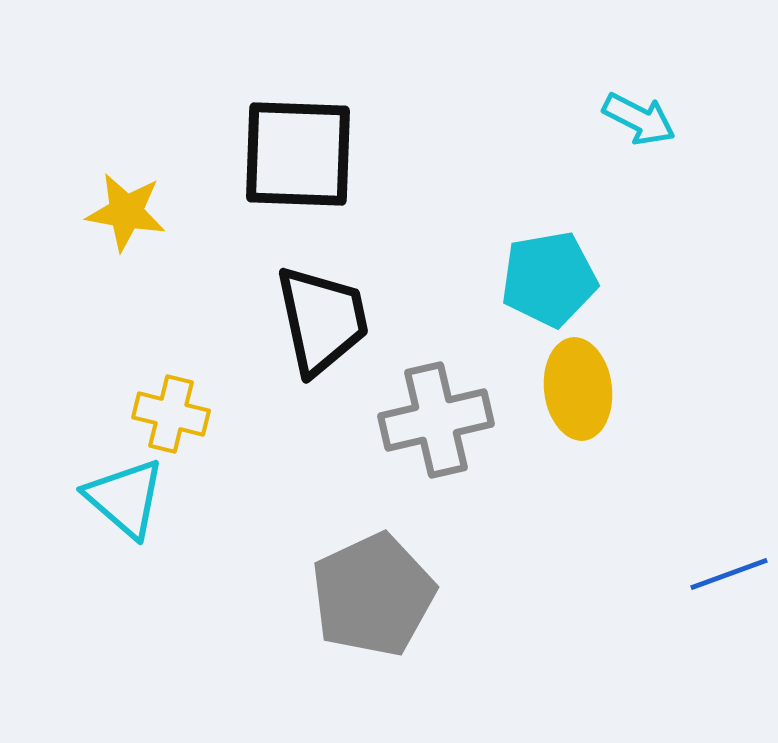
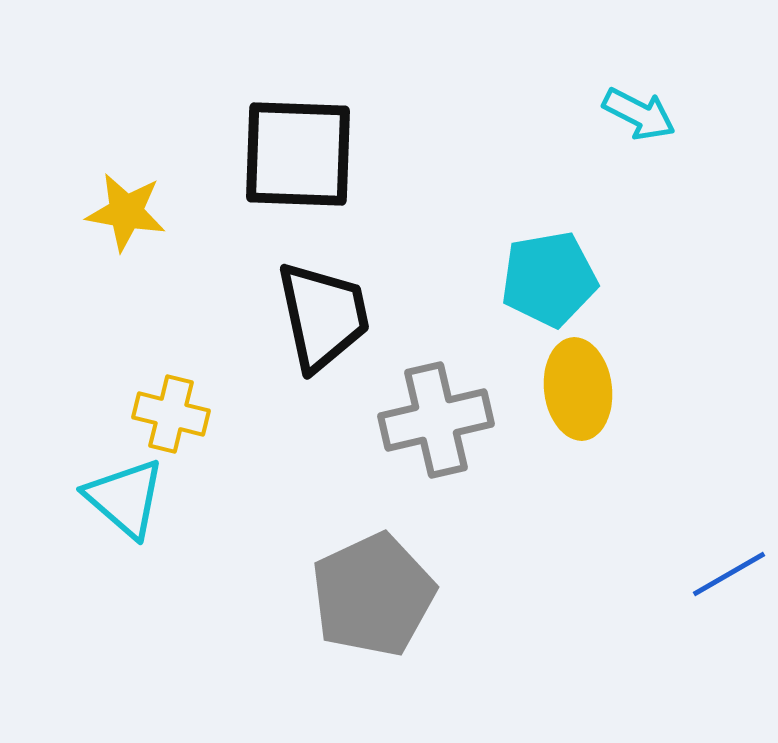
cyan arrow: moved 5 px up
black trapezoid: moved 1 px right, 4 px up
blue line: rotated 10 degrees counterclockwise
